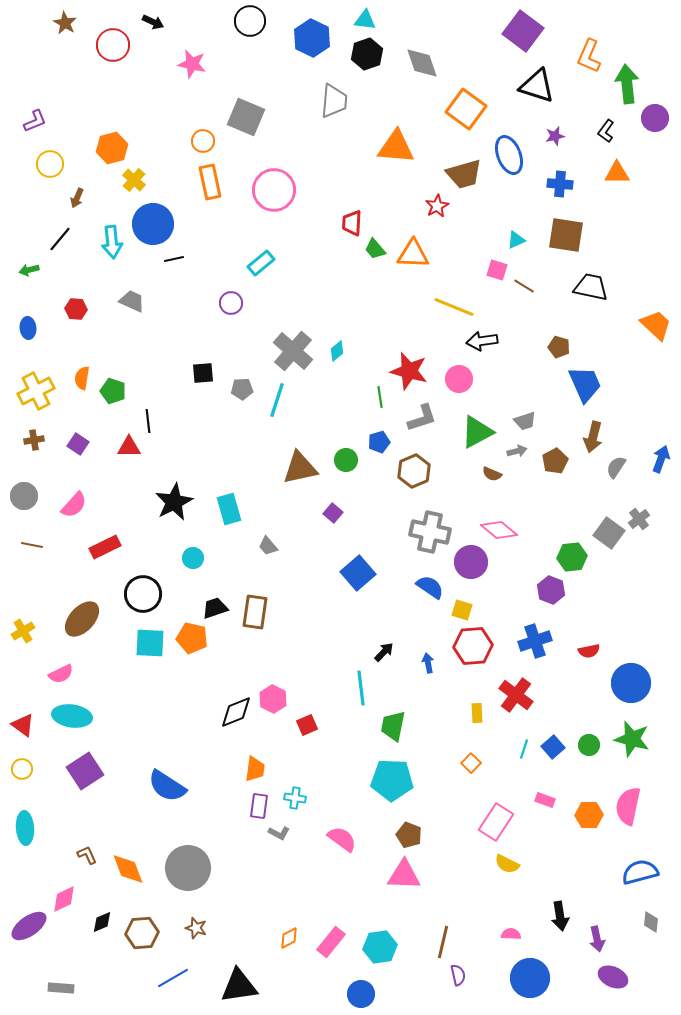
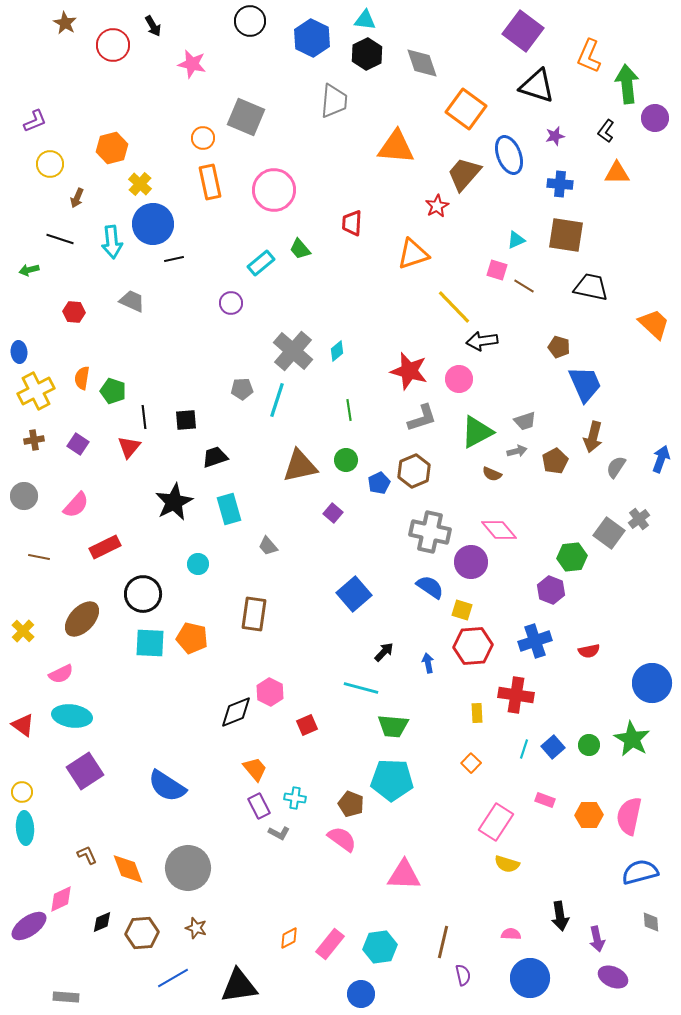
black arrow at (153, 22): moved 4 px down; rotated 35 degrees clockwise
black hexagon at (367, 54): rotated 8 degrees counterclockwise
orange circle at (203, 141): moved 3 px up
brown trapezoid at (464, 174): rotated 147 degrees clockwise
yellow cross at (134, 180): moved 6 px right, 4 px down
black line at (60, 239): rotated 68 degrees clockwise
green trapezoid at (375, 249): moved 75 px left
orange triangle at (413, 254): rotated 20 degrees counterclockwise
yellow line at (454, 307): rotated 24 degrees clockwise
red hexagon at (76, 309): moved 2 px left, 3 px down
orange trapezoid at (656, 325): moved 2 px left, 1 px up
blue ellipse at (28, 328): moved 9 px left, 24 px down
black square at (203, 373): moved 17 px left, 47 px down
green line at (380, 397): moved 31 px left, 13 px down
black line at (148, 421): moved 4 px left, 4 px up
blue pentagon at (379, 442): moved 41 px down; rotated 10 degrees counterclockwise
red triangle at (129, 447): rotated 50 degrees counterclockwise
brown triangle at (300, 468): moved 2 px up
pink semicircle at (74, 505): moved 2 px right
pink diamond at (499, 530): rotated 9 degrees clockwise
brown line at (32, 545): moved 7 px right, 12 px down
cyan circle at (193, 558): moved 5 px right, 6 px down
blue square at (358, 573): moved 4 px left, 21 px down
black trapezoid at (215, 608): moved 151 px up
brown rectangle at (255, 612): moved 1 px left, 2 px down
yellow cross at (23, 631): rotated 15 degrees counterclockwise
blue circle at (631, 683): moved 21 px right
cyan line at (361, 688): rotated 68 degrees counterclockwise
red cross at (516, 695): rotated 28 degrees counterclockwise
pink hexagon at (273, 699): moved 3 px left, 7 px up
green trapezoid at (393, 726): rotated 96 degrees counterclockwise
green star at (632, 739): rotated 15 degrees clockwise
yellow circle at (22, 769): moved 23 px down
orange trapezoid at (255, 769): rotated 48 degrees counterclockwise
purple rectangle at (259, 806): rotated 35 degrees counterclockwise
pink semicircle at (628, 806): moved 1 px right, 10 px down
brown pentagon at (409, 835): moved 58 px left, 31 px up
yellow semicircle at (507, 864): rotated 10 degrees counterclockwise
pink diamond at (64, 899): moved 3 px left
gray diamond at (651, 922): rotated 10 degrees counterclockwise
pink rectangle at (331, 942): moved 1 px left, 2 px down
purple semicircle at (458, 975): moved 5 px right
gray rectangle at (61, 988): moved 5 px right, 9 px down
